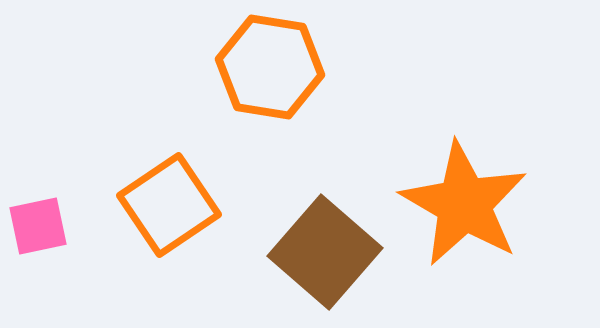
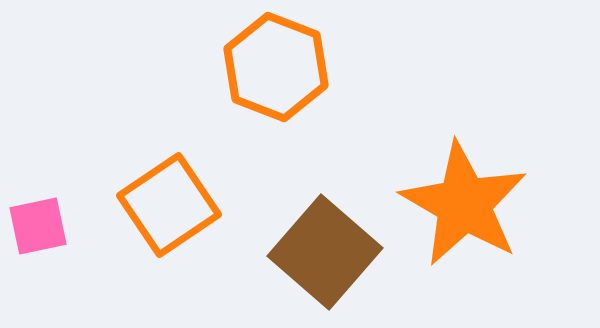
orange hexagon: moved 6 px right; rotated 12 degrees clockwise
